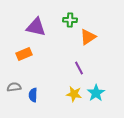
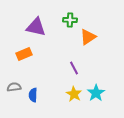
purple line: moved 5 px left
yellow star: rotated 21 degrees clockwise
